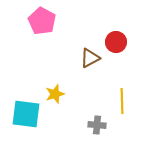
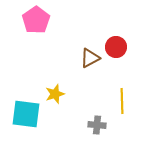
pink pentagon: moved 6 px left, 1 px up; rotated 8 degrees clockwise
red circle: moved 5 px down
